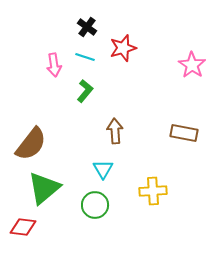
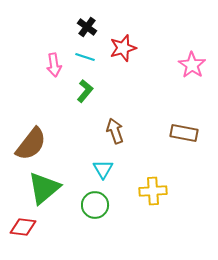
brown arrow: rotated 15 degrees counterclockwise
